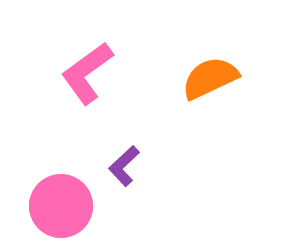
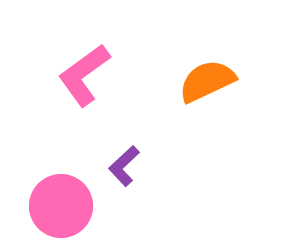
pink L-shape: moved 3 px left, 2 px down
orange semicircle: moved 3 px left, 3 px down
